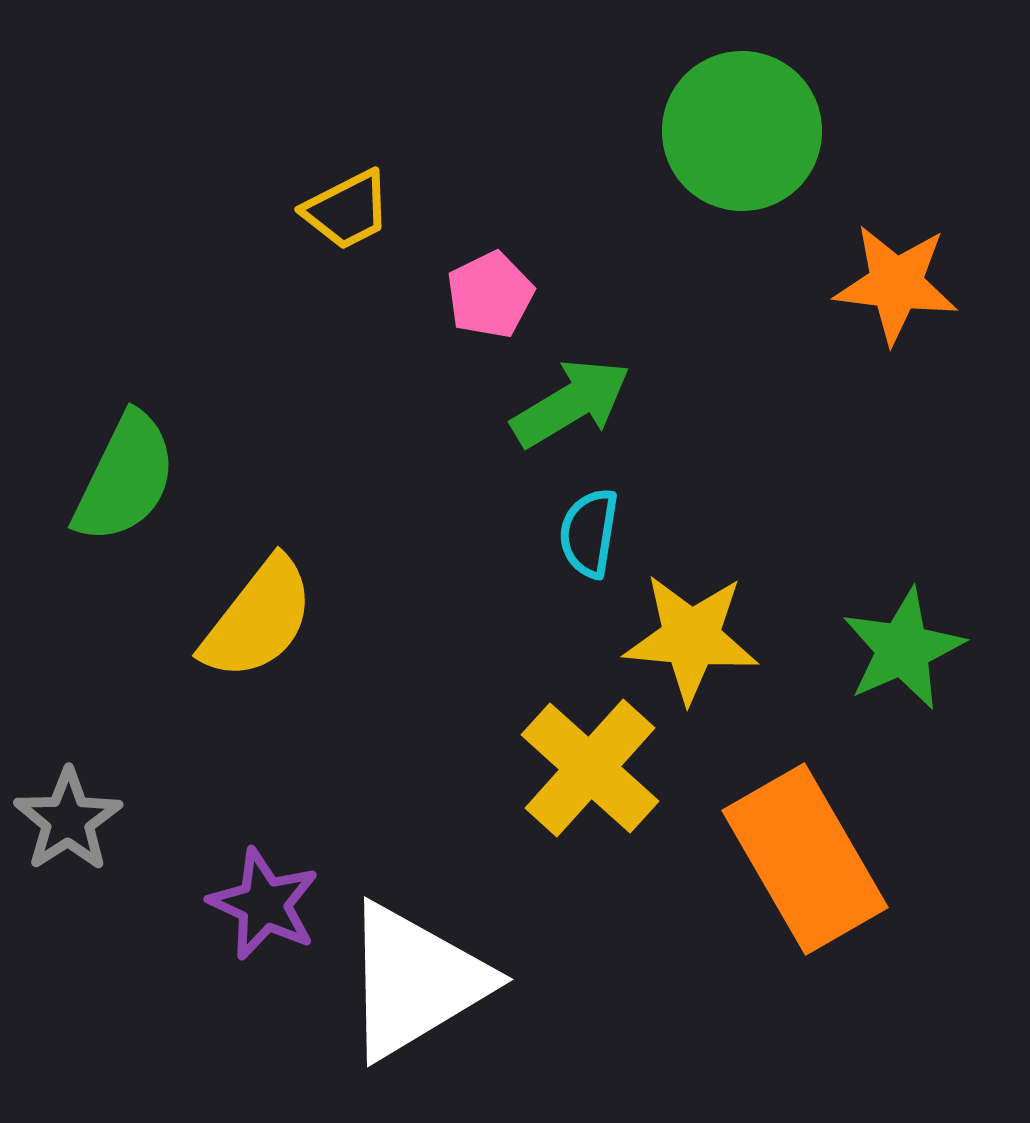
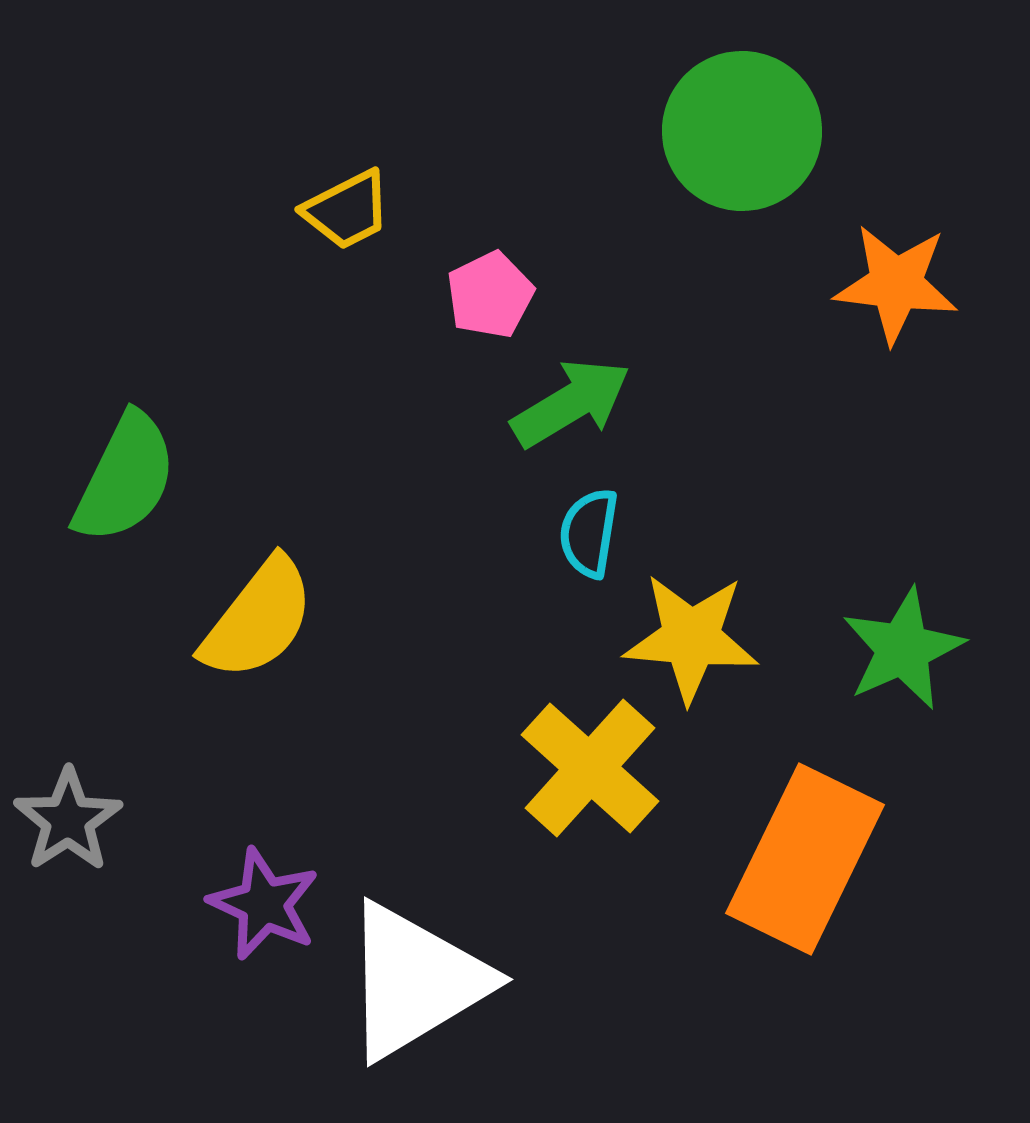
orange rectangle: rotated 56 degrees clockwise
